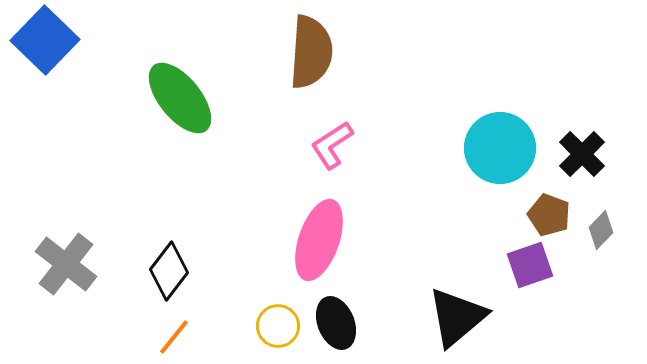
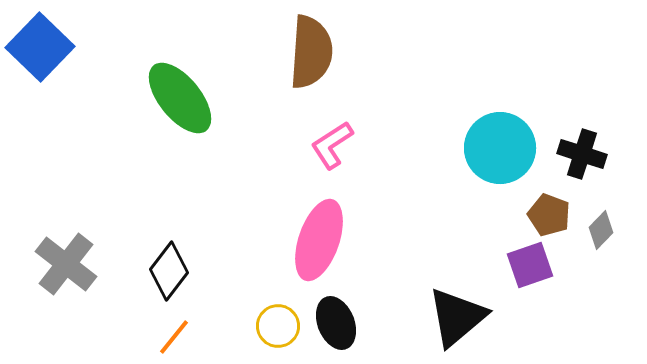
blue square: moved 5 px left, 7 px down
black cross: rotated 27 degrees counterclockwise
